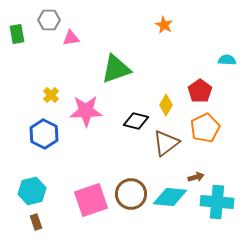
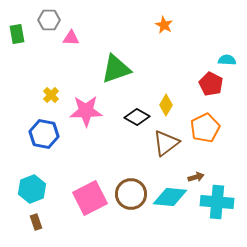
pink triangle: rotated 12 degrees clockwise
red pentagon: moved 11 px right, 7 px up; rotated 10 degrees counterclockwise
black diamond: moved 1 px right, 4 px up; rotated 15 degrees clockwise
blue hexagon: rotated 16 degrees counterclockwise
cyan hexagon: moved 2 px up; rotated 8 degrees counterclockwise
pink square: moved 1 px left, 2 px up; rotated 8 degrees counterclockwise
